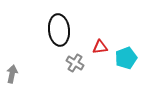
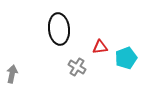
black ellipse: moved 1 px up
gray cross: moved 2 px right, 4 px down
